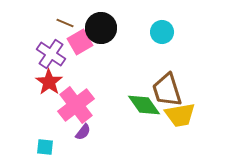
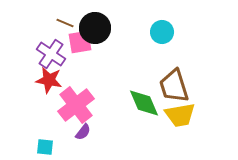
black circle: moved 6 px left
pink square: rotated 20 degrees clockwise
red star: moved 2 px up; rotated 24 degrees counterclockwise
brown trapezoid: moved 7 px right, 4 px up
green diamond: moved 2 px up; rotated 12 degrees clockwise
